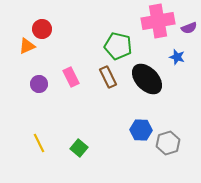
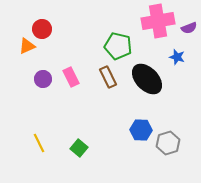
purple circle: moved 4 px right, 5 px up
